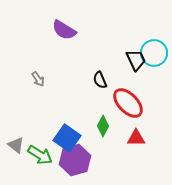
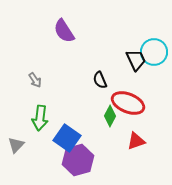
purple semicircle: moved 1 px down; rotated 25 degrees clockwise
cyan circle: moved 1 px up
gray arrow: moved 3 px left, 1 px down
red ellipse: rotated 24 degrees counterclockwise
green diamond: moved 7 px right, 10 px up
red triangle: moved 3 px down; rotated 18 degrees counterclockwise
gray triangle: rotated 36 degrees clockwise
green arrow: moved 37 px up; rotated 65 degrees clockwise
purple hexagon: moved 3 px right
